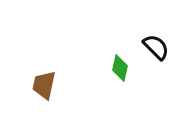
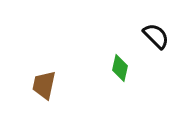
black semicircle: moved 11 px up
